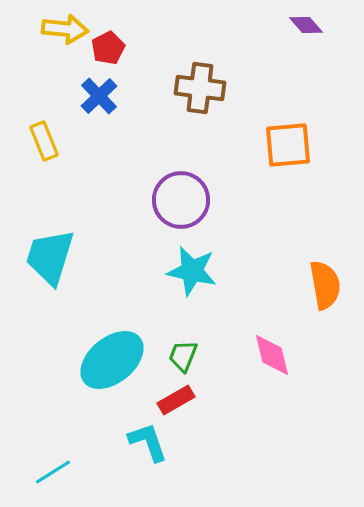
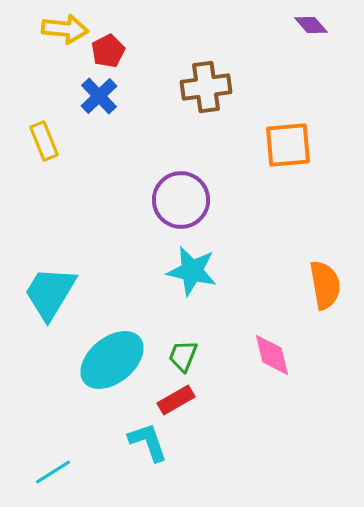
purple diamond: moved 5 px right
red pentagon: moved 3 px down
brown cross: moved 6 px right, 1 px up; rotated 15 degrees counterclockwise
cyan trapezoid: moved 36 px down; rotated 14 degrees clockwise
